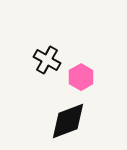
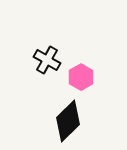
black diamond: rotated 24 degrees counterclockwise
